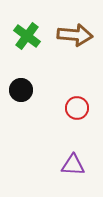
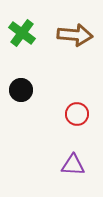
green cross: moved 5 px left, 3 px up
red circle: moved 6 px down
